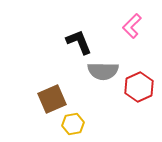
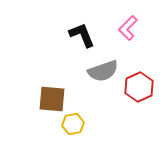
pink L-shape: moved 4 px left, 2 px down
black L-shape: moved 3 px right, 7 px up
gray semicircle: rotated 20 degrees counterclockwise
brown square: rotated 28 degrees clockwise
